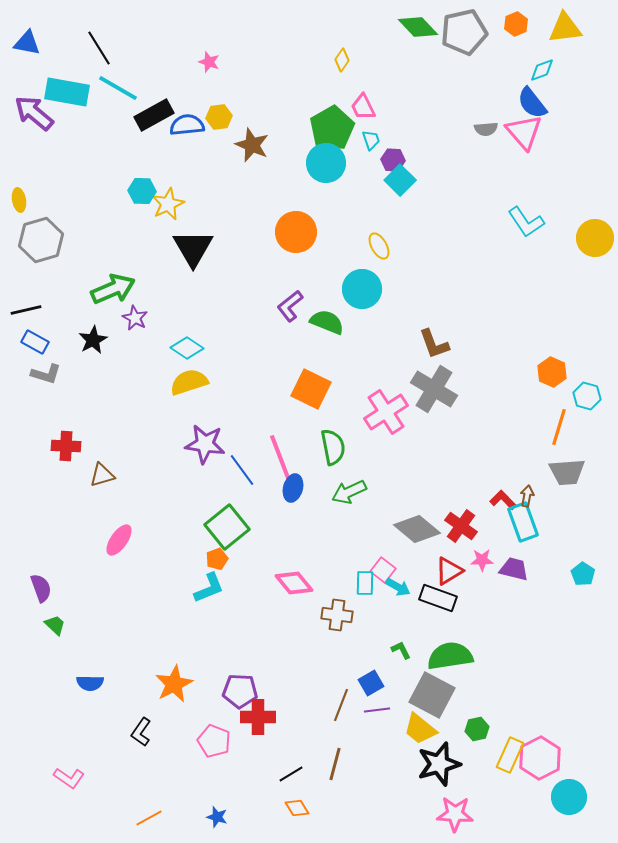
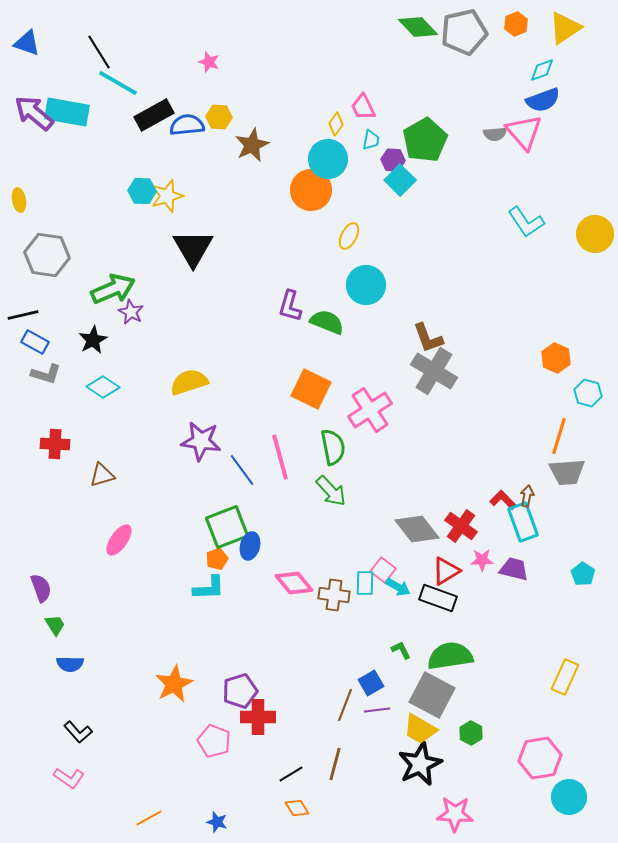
yellow triangle at (565, 28): rotated 27 degrees counterclockwise
blue triangle at (27, 43): rotated 8 degrees clockwise
black line at (99, 48): moved 4 px down
yellow diamond at (342, 60): moved 6 px left, 64 px down
cyan line at (118, 88): moved 5 px up
cyan rectangle at (67, 92): moved 20 px down
blue semicircle at (532, 103): moved 11 px right, 3 px up; rotated 72 degrees counterclockwise
yellow hexagon at (219, 117): rotated 10 degrees clockwise
green pentagon at (332, 128): moved 93 px right, 12 px down
gray semicircle at (486, 129): moved 9 px right, 5 px down
cyan trapezoid at (371, 140): rotated 30 degrees clockwise
brown star at (252, 145): rotated 24 degrees clockwise
cyan circle at (326, 163): moved 2 px right, 4 px up
yellow star at (168, 204): moved 1 px left, 8 px up; rotated 8 degrees clockwise
orange circle at (296, 232): moved 15 px right, 42 px up
yellow circle at (595, 238): moved 4 px up
gray hexagon at (41, 240): moved 6 px right, 15 px down; rotated 24 degrees clockwise
yellow ellipse at (379, 246): moved 30 px left, 10 px up; rotated 56 degrees clockwise
cyan circle at (362, 289): moved 4 px right, 4 px up
purple L-shape at (290, 306): rotated 36 degrees counterclockwise
black line at (26, 310): moved 3 px left, 5 px down
purple star at (135, 318): moved 4 px left, 6 px up
brown L-shape at (434, 344): moved 6 px left, 6 px up
cyan diamond at (187, 348): moved 84 px left, 39 px down
orange hexagon at (552, 372): moved 4 px right, 14 px up
gray cross at (434, 389): moved 18 px up
cyan hexagon at (587, 396): moved 1 px right, 3 px up
pink cross at (386, 412): moved 16 px left, 2 px up
orange line at (559, 427): moved 9 px down
purple star at (205, 444): moved 4 px left, 3 px up
red cross at (66, 446): moved 11 px left, 2 px up
pink line at (280, 457): rotated 6 degrees clockwise
blue ellipse at (293, 488): moved 43 px left, 58 px down
green arrow at (349, 492): moved 18 px left, 1 px up; rotated 108 degrees counterclockwise
green square at (227, 527): rotated 18 degrees clockwise
gray diamond at (417, 529): rotated 12 degrees clockwise
red triangle at (449, 571): moved 3 px left
cyan L-shape at (209, 588): rotated 20 degrees clockwise
brown cross at (337, 615): moved 3 px left, 20 px up
green trapezoid at (55, 625): rotated 15 degrees clockwise
blue semicircle at (90, 683): moved 20 px left, 19 px up
purple pentagon at (240, 691): rotated 20 degrees counterclockwise
brown line at (341, 705): moved 4 px right
yellow trapezoid at (420, 729): rotated 9 degrees counterclockwise
green hexagon at (477, 729): moved 6 px left, 4 px down; rotated 20 degrees counterclockwise
black L-shape at (141, 732): moved 63 px left; rotated 76 degrees counterclockwise
yellow rectangle at (510, 755): moved 55 px right, 78 px up
pink hexagon at (540, 758): rotated 18 degrees clockwise
black star at (439, 764): moved 19 px left; rotated 9 degrees counterclockwise
blue star at (217, 817): moved 5 px down
